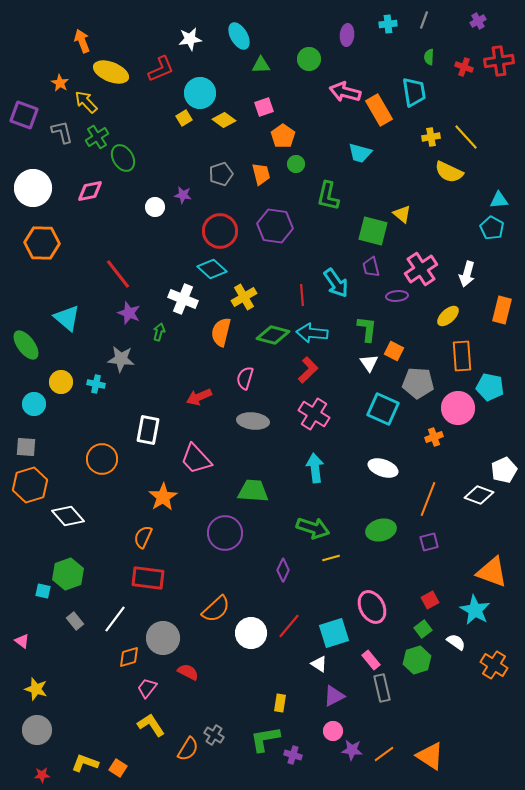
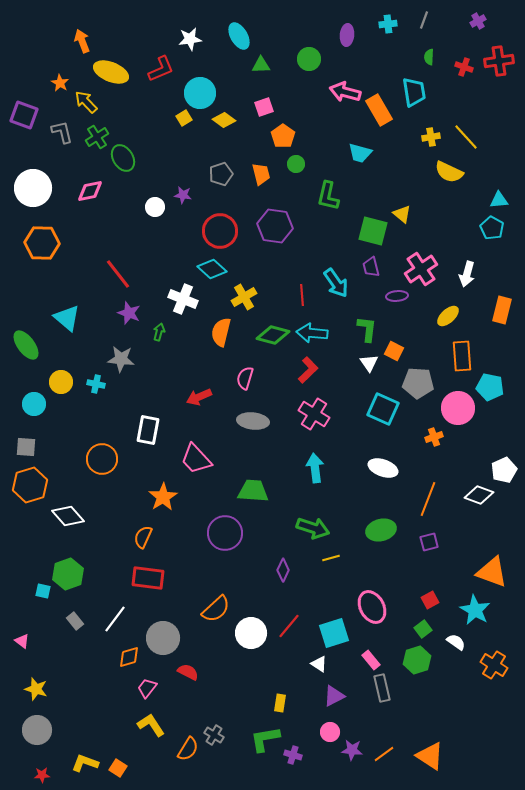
pink circle at (333, 731): moved 3 px left, 1 px down
